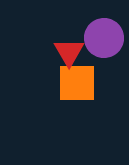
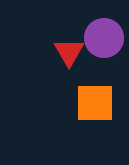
orange square: moved 18 px right, 20 px down
